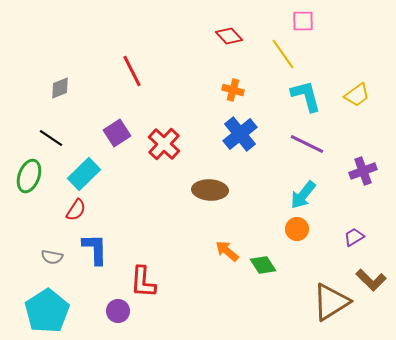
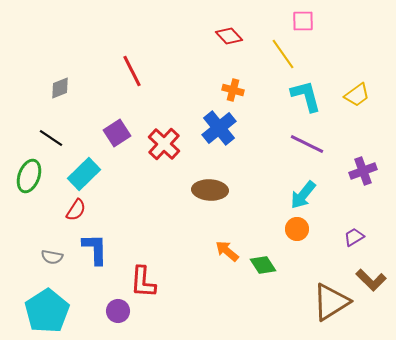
blue cross: moved 21 px left, 6 px up
